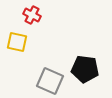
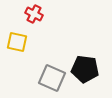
red cross: moved 2 px right, 1 px up
gray square: moved 2 px right, 3 px up
